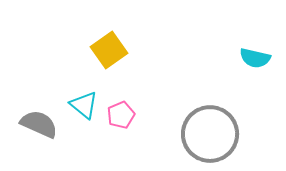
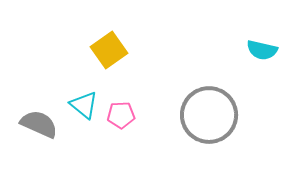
cyan semicircle: moved 7 px right, 8 px up
pink pentagon: rotated 20 degrees clockwise
gray circle: moved 1 px left, 19 px up
